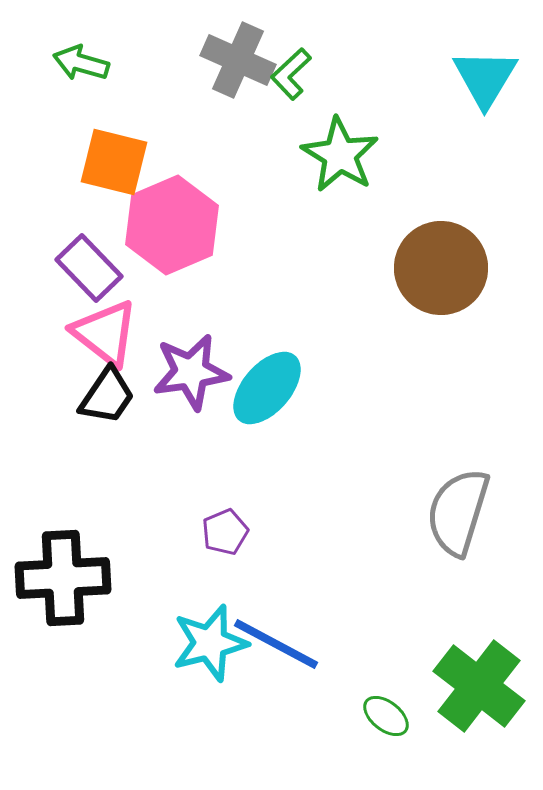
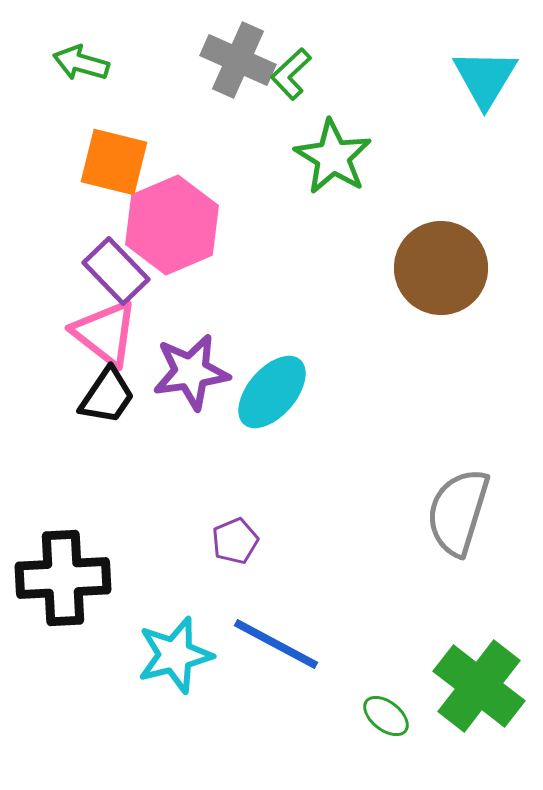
green star: moved 7 px left, 2 px down
purple rectangle: moved 27 px right, 3 px down
cyan ellipse: moved 5 px right, 4 px down
purple pentagon: moved 10 px right, 9 px down
cyan star: moved 35 px left, 12 px down
